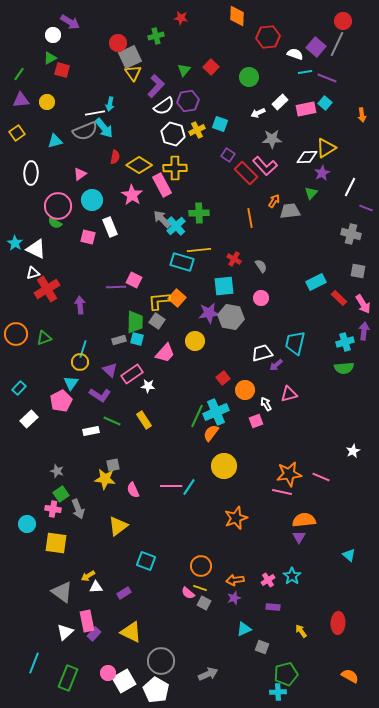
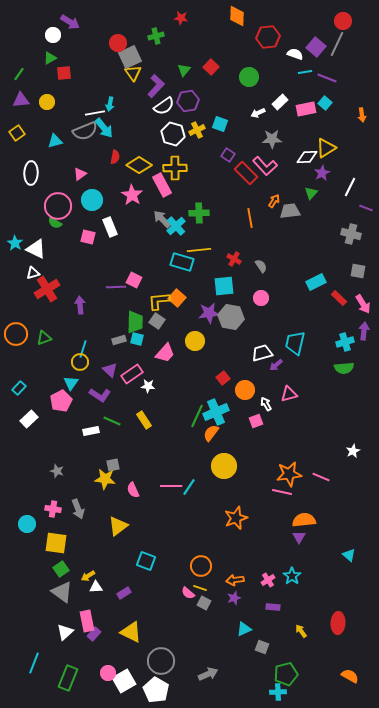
red square at (62, 70): moved 2 px right, 3 px down; rotated 21 degrees counterclockwise
green square at (61, 494): moved 75 px down
